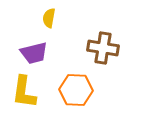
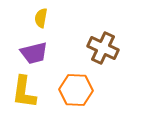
yellow semicircle: moved 8 px left
brown cross: rotated 16 degrees clockwise
